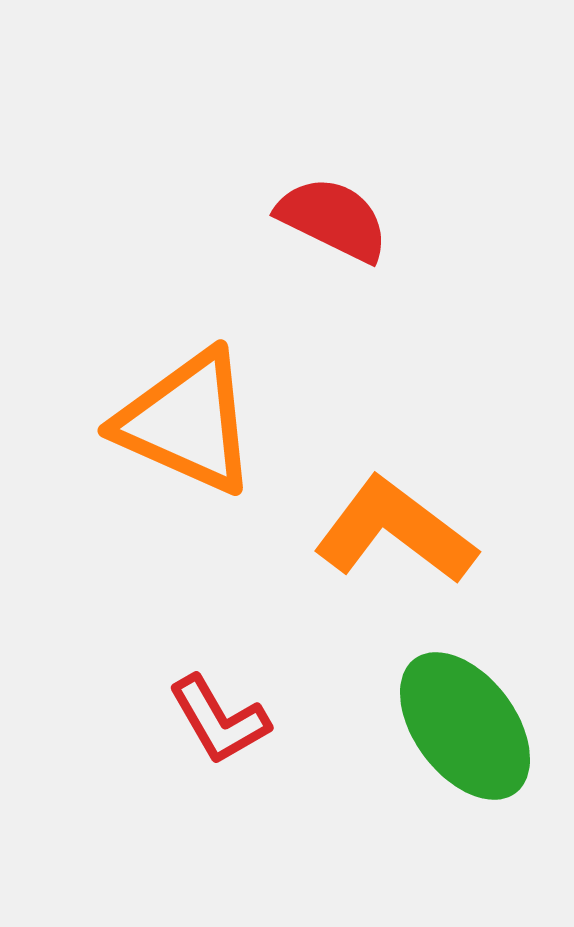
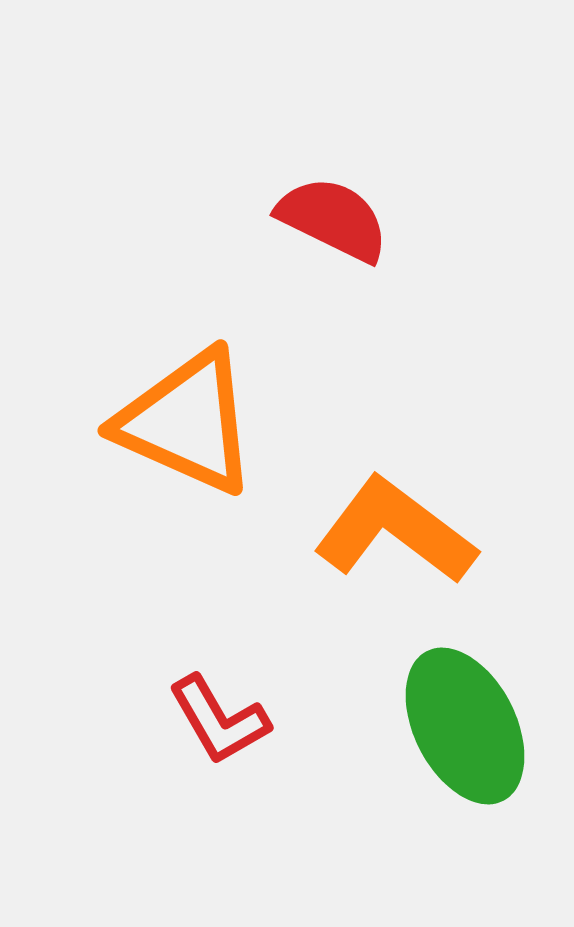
green ellipse: rotated 10 degrees clockwise
